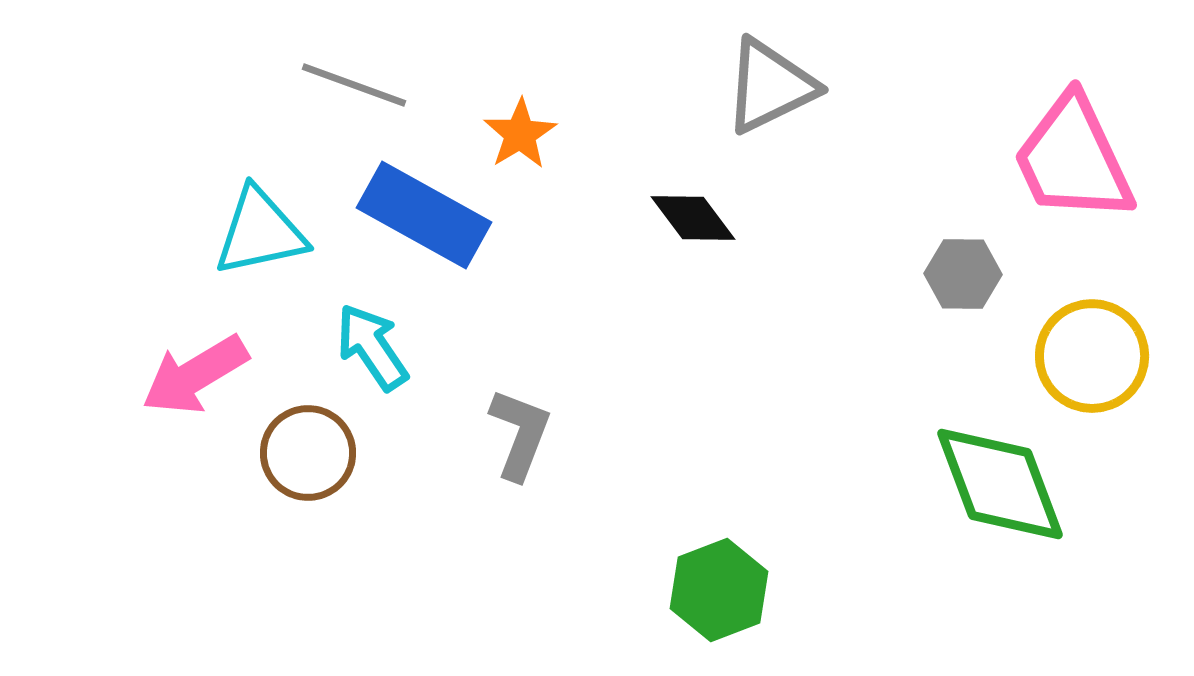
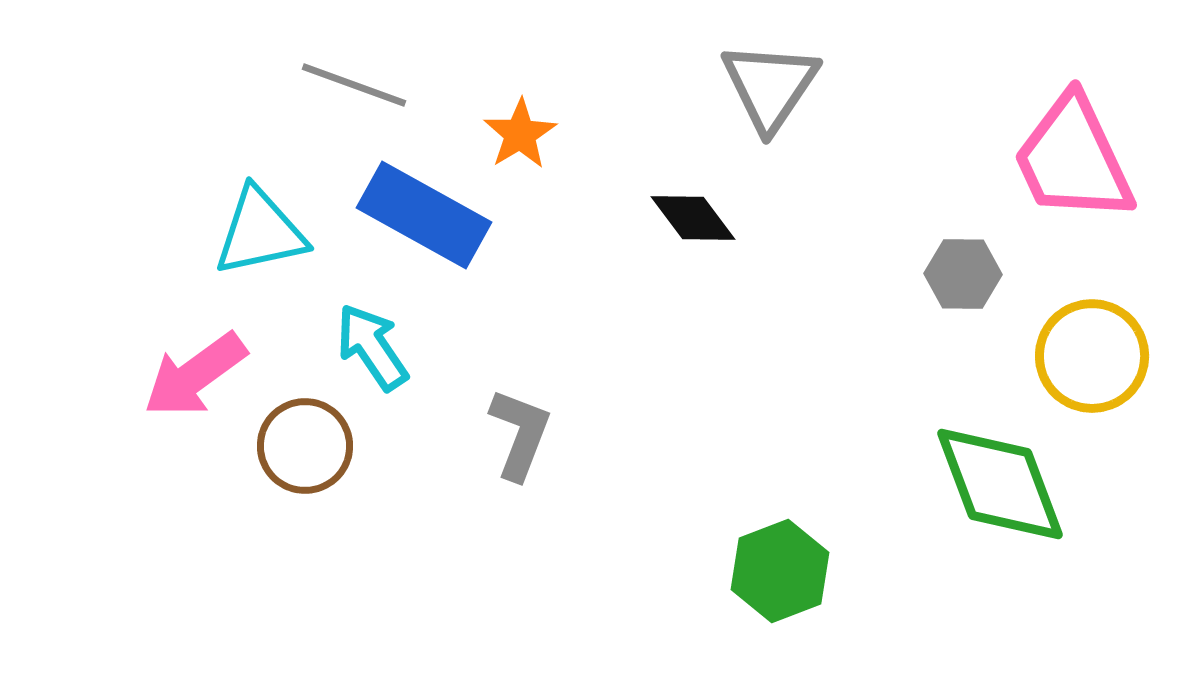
gray triangle: rotated 30 degrees counterclockwise
pink arrow: rotated 5 degrees counterclockwise
brown circle: moved 3 px left, 7 px up
green hexagon: moved 61 px right, 19 px up
